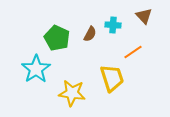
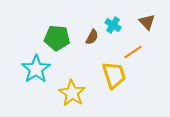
brown triangle: moved 3 px right, 6 px down
cyan cross: rotated 28 degrees clockwise
brown semicircle: moved 2 px right, 3 px down
green pentagon: rotated 20 degrees counterclockwise
yellow trapezoid: moved 2 px right, 3 px up
yellow star: rotated 24 degrees clockwise
